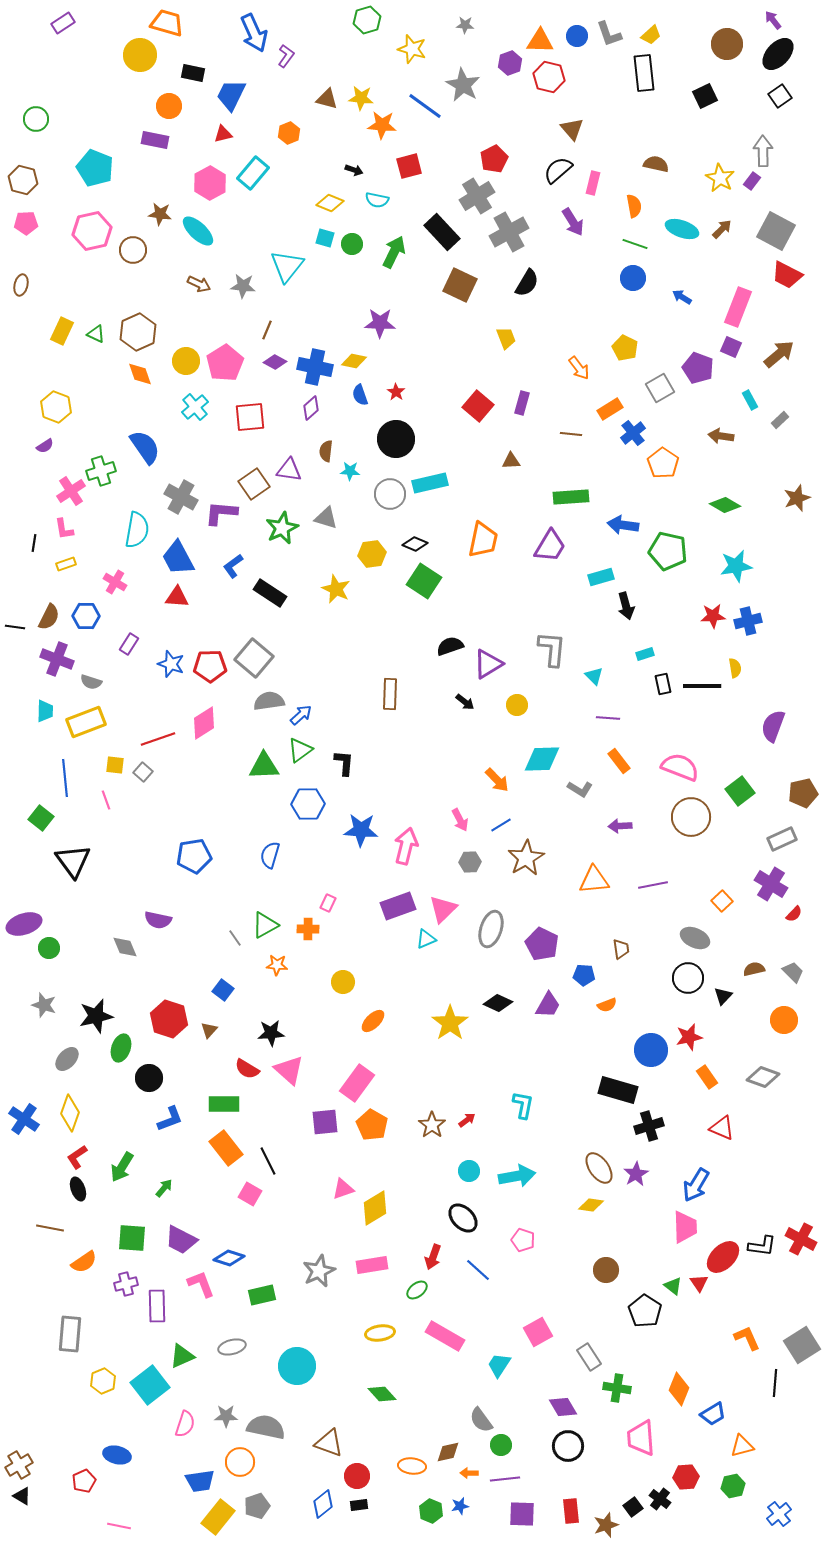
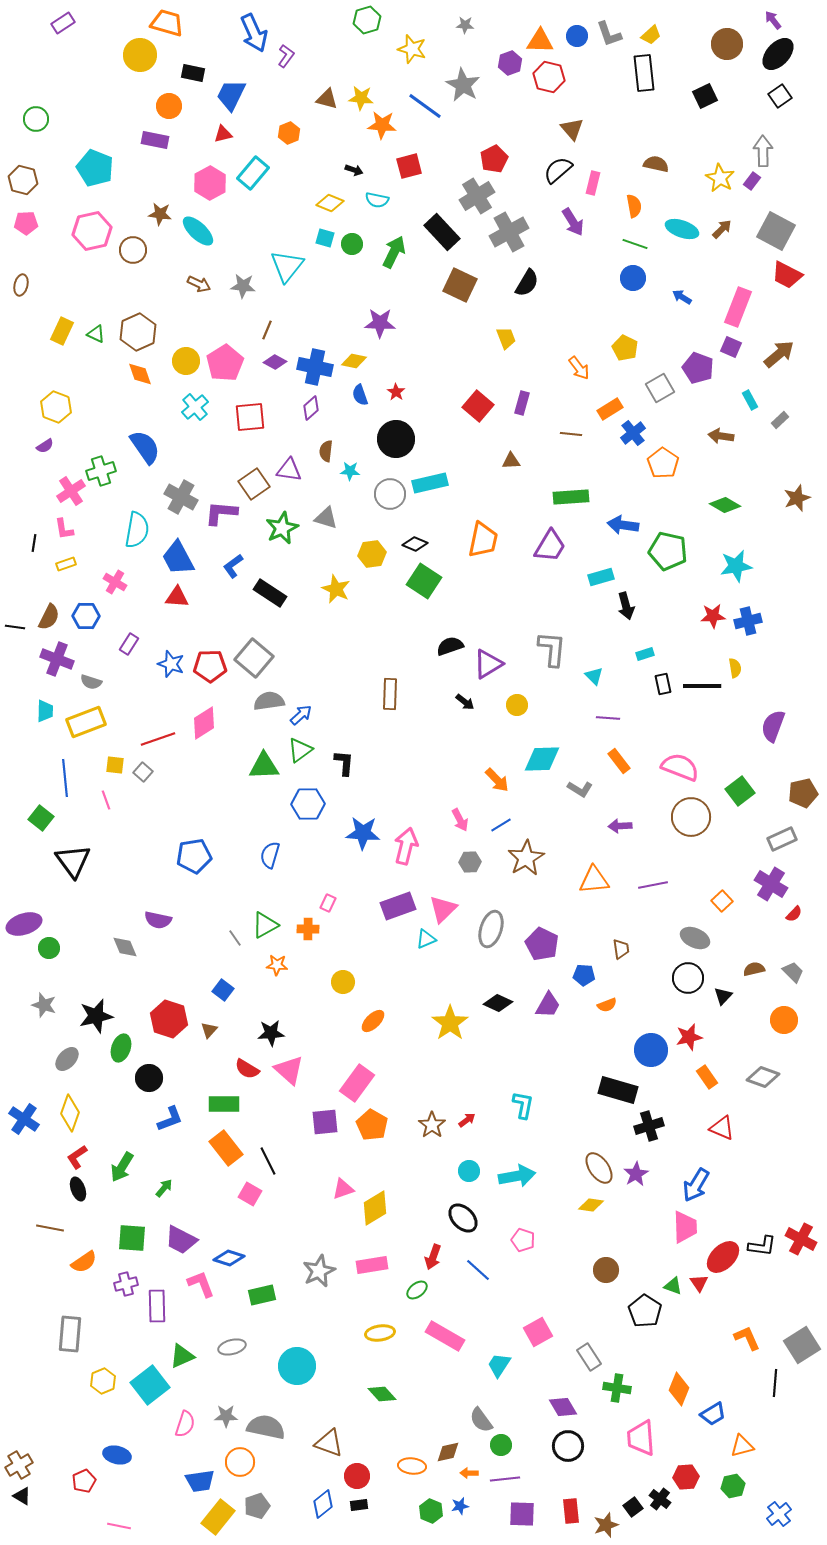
blue star at (361, 830): moved 2 px right, 3 px down
green triangle at (673, 1286): rotated 18 degrees counterclockwise
